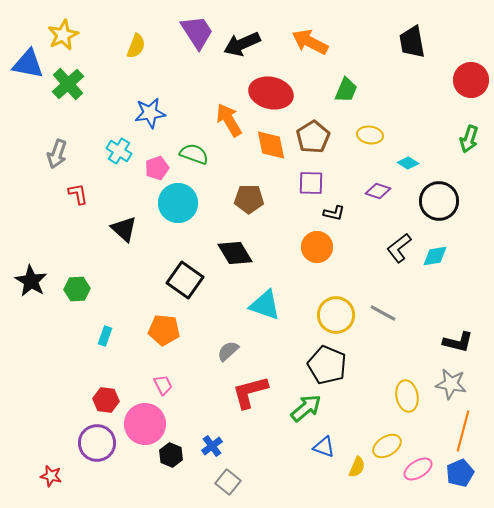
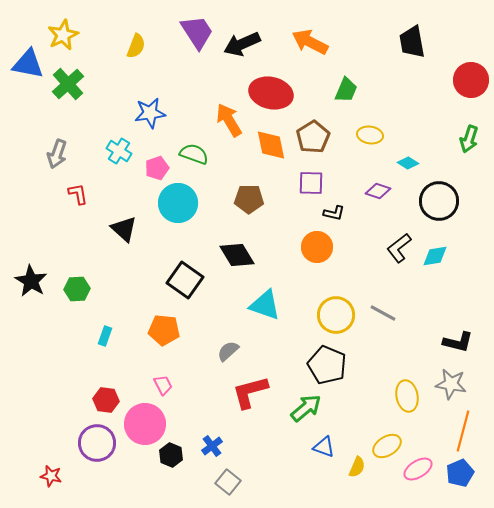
black diamond at (235, 253): moved 2 px right, 2 px down
